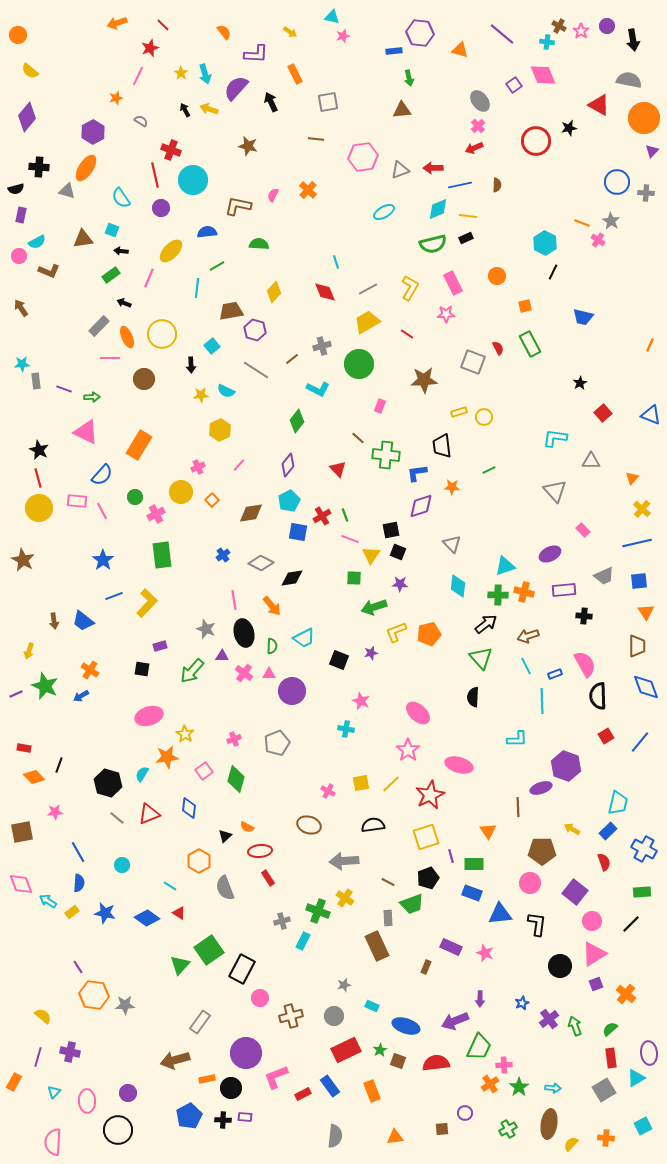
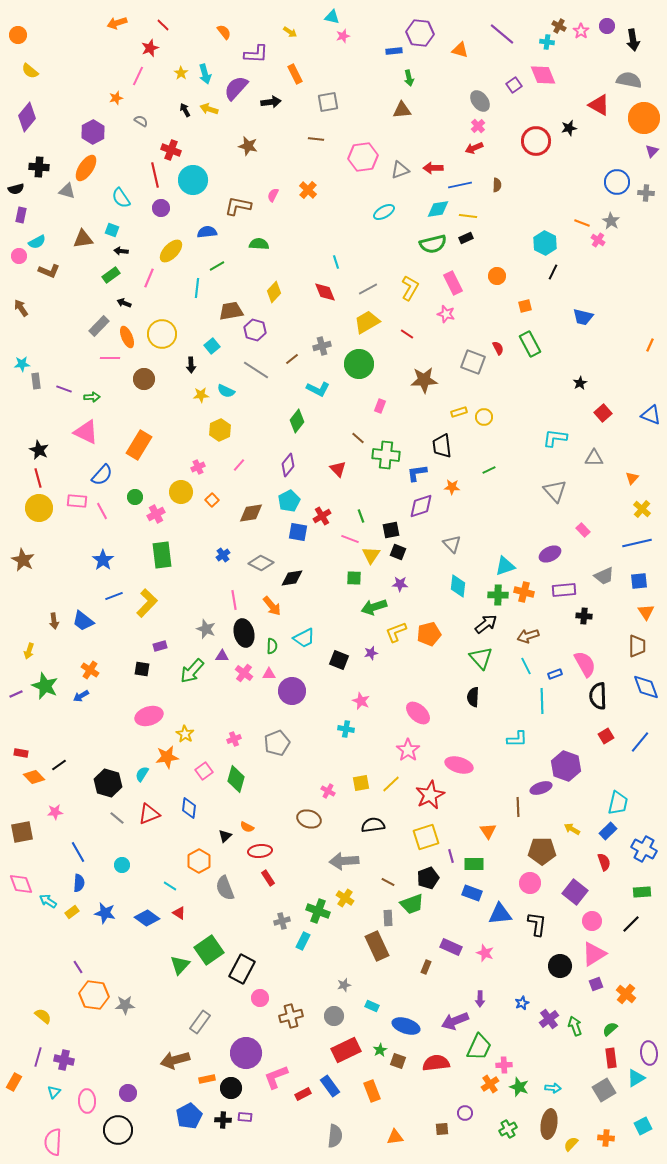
black arrow at (271, 102): rotated 108 degrees clockwise
cyan diamond at (438, 209): rotated 15 degrees clockwise
pink star at (446, 314): rotated 18 degrees clockwise
gray triangle at (591, 461): moved 3 px right, 3 px up
green line at (345, 515): moved 16 px right, 1 px down
red rectangle at (24, 748): moved 3 px left, 5 px down
black line at (59, 765): rotated 35 degrees clockwise
brown ellipse at (309, 825): moved 6 px up
purple cross at (70, 1052): moved 6 px left, 8 px down
green star at (519, 1087): rotated 18 degrees counterclockwise
